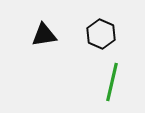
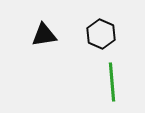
green line: rotated 18 degrees counterclockwise
